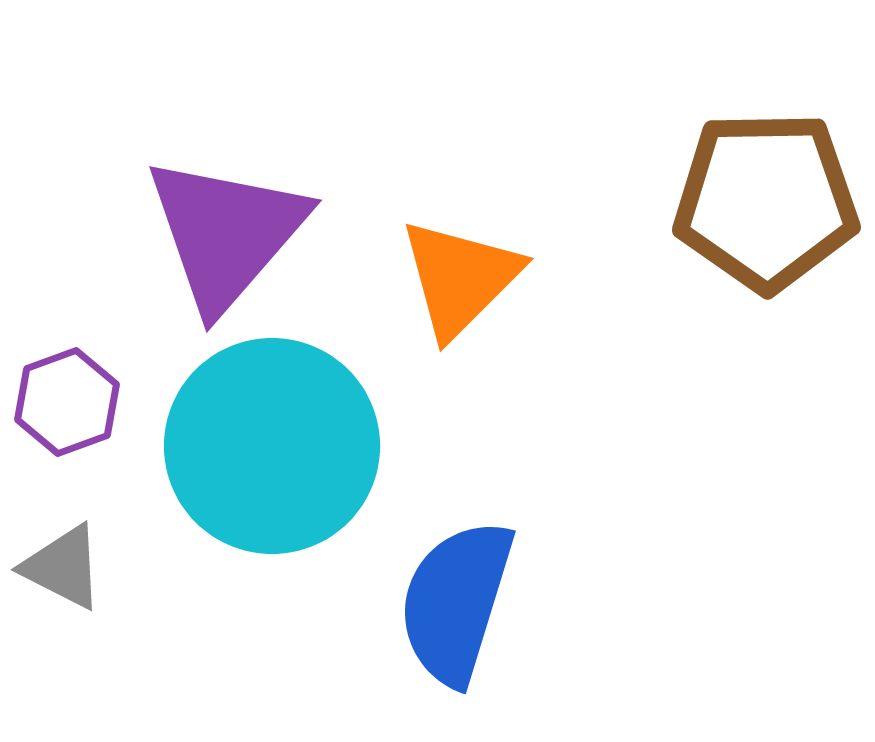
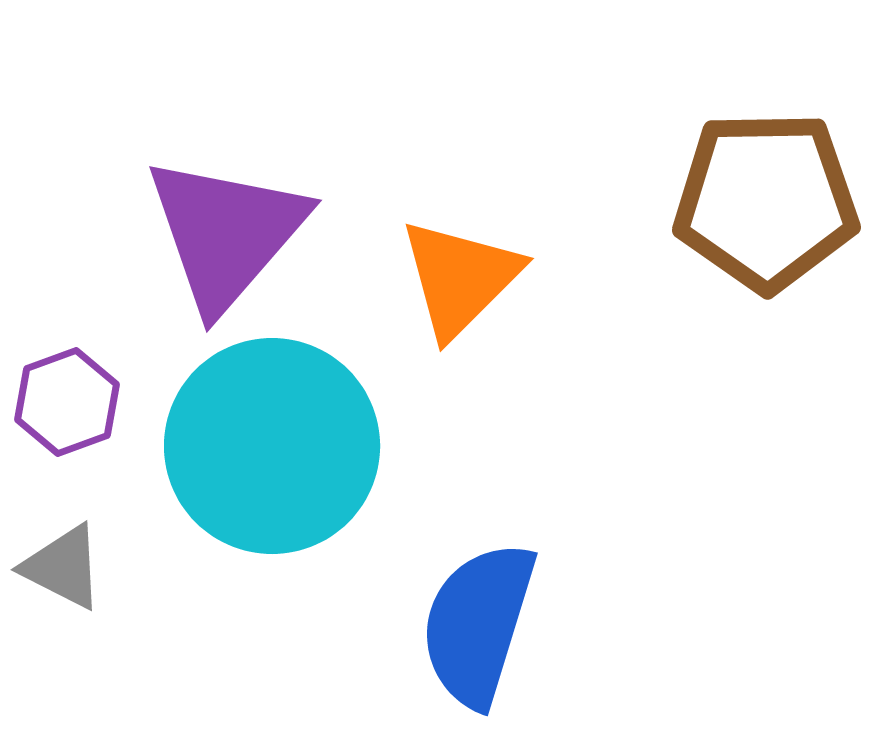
blue semicircle: moved 22 px right, 22 px down
